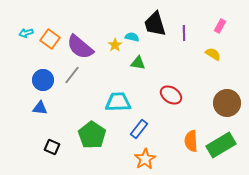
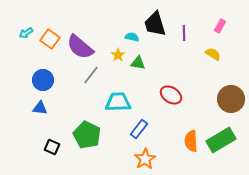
cyan arrow: rotated 16 degrees counterclockwise
yellow star: moved 3 px right, 10 px down
gray line: moved 19 px right
brown circle: moved 4 px right, 4 px up
green pentagon: moved 5 px left; rotated 8 degrees counterclockwise
green rectangle: moved 5 px up
